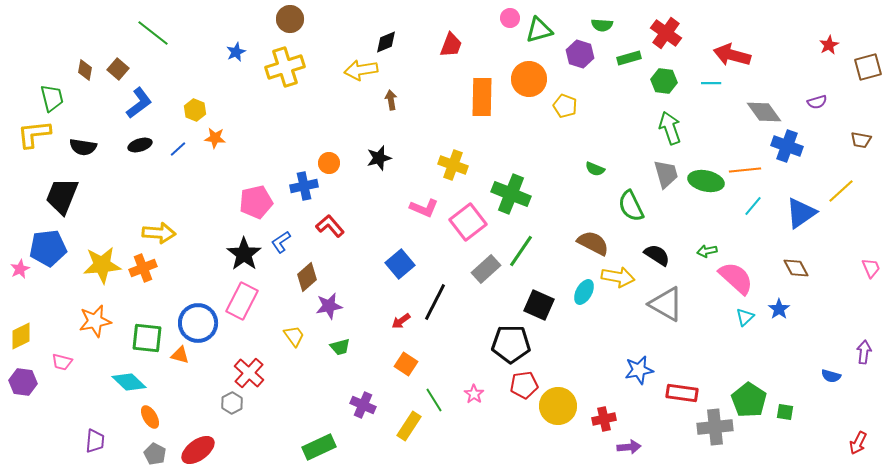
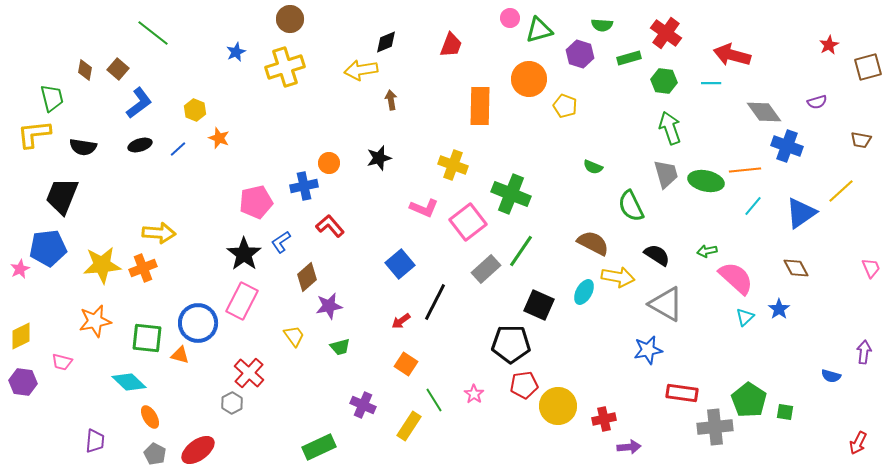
orange rectangle at (482, 97): moved 2 px left, 9 px down
orange star at (215, 138): moved 4 px right; rotated 15 degrees clockwise
green semicircle at (595, 169): moved 2 px left, 2 px up
blue star at (639, 370): moved 9 px right, 20 px up
